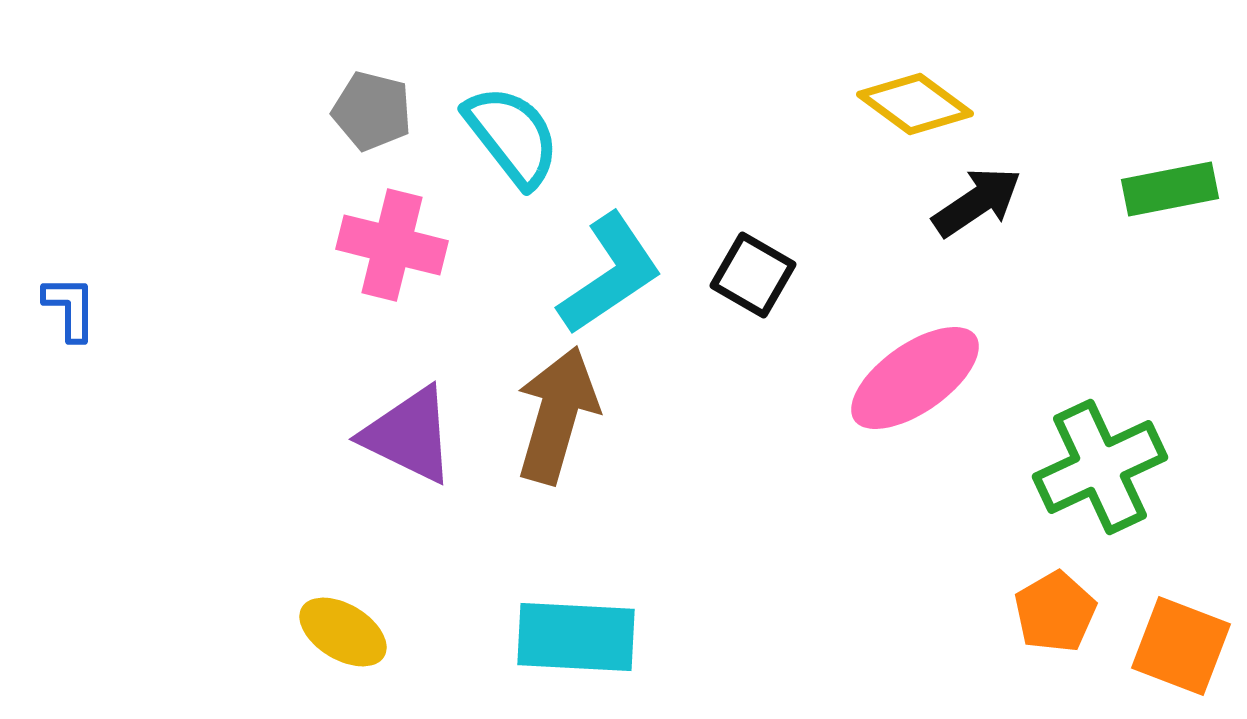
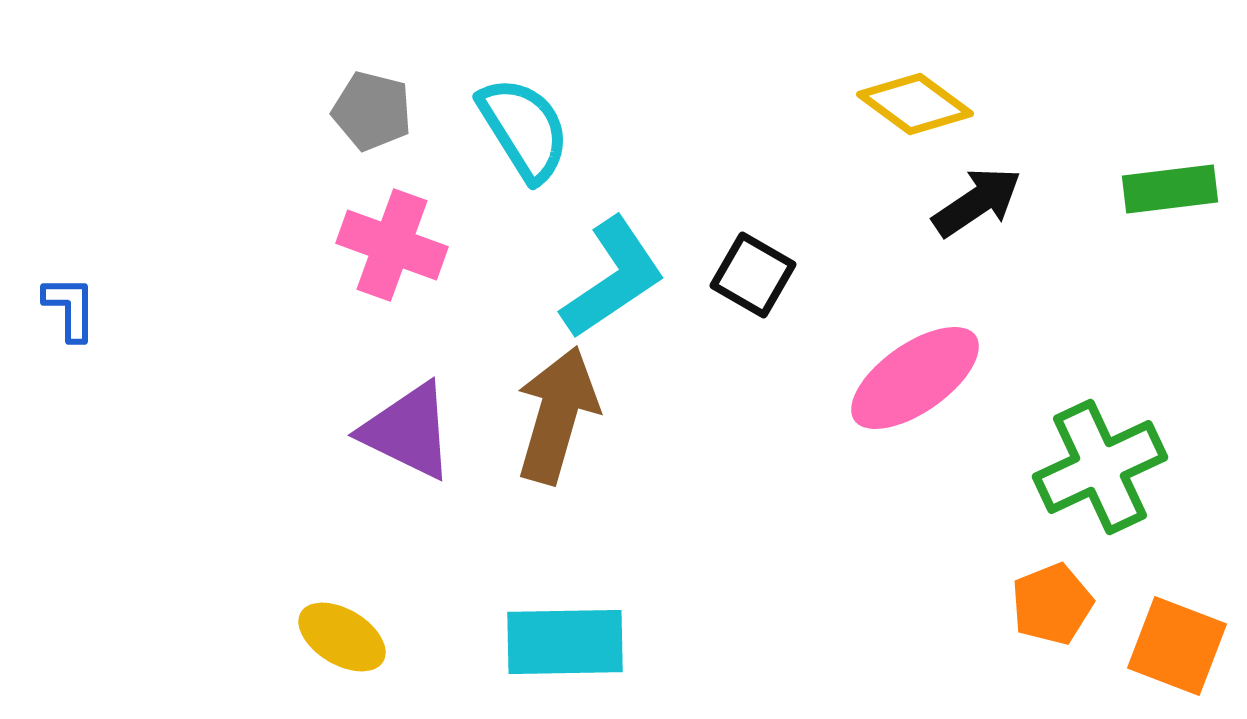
cyan semicircle: moved 12 px right, 7 px up; rotated 6 degrees clockwise
green rectangle: rotated 4 degrees clockwise
pink cross: rotated 6 degrees clockwise
cyan L-shape: moved 3 px right, 4 px down
purple triangle: moved 1 px left, 4 px up
orange pentagon: moved 3 px left, 8 px up; rotated 8 degrees clockwise
yellow ellipse: moved 1 px left, 5 px down
cyan rectangle: moved 11 px left, 5 px down; rotated 4 degrees counterclockwise
orange square: moved 4 px left
